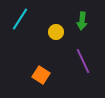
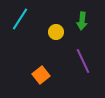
orange square: rotated 18 degrees clockwise
